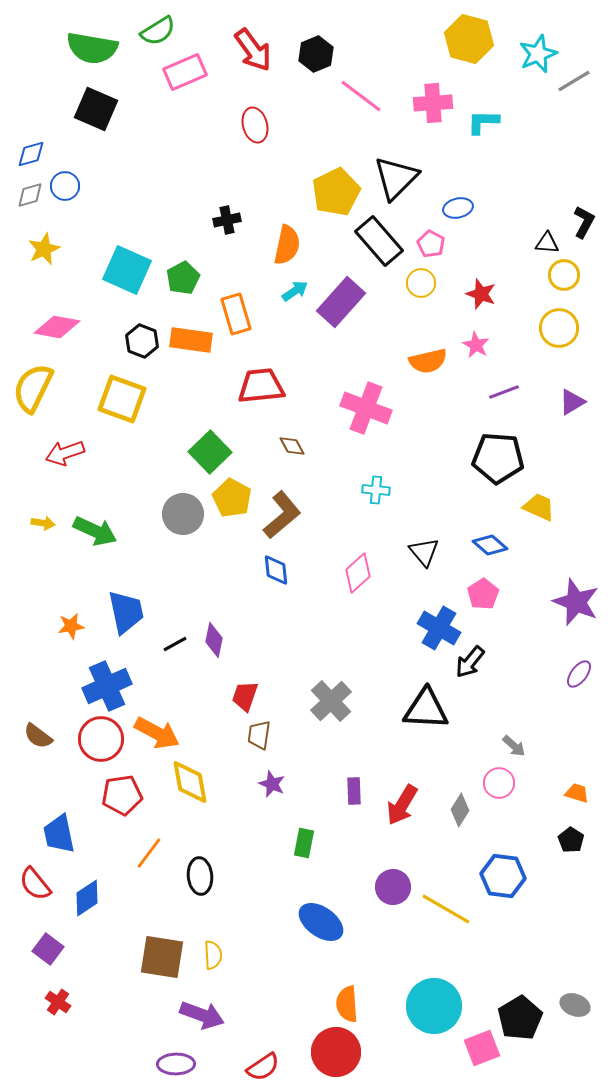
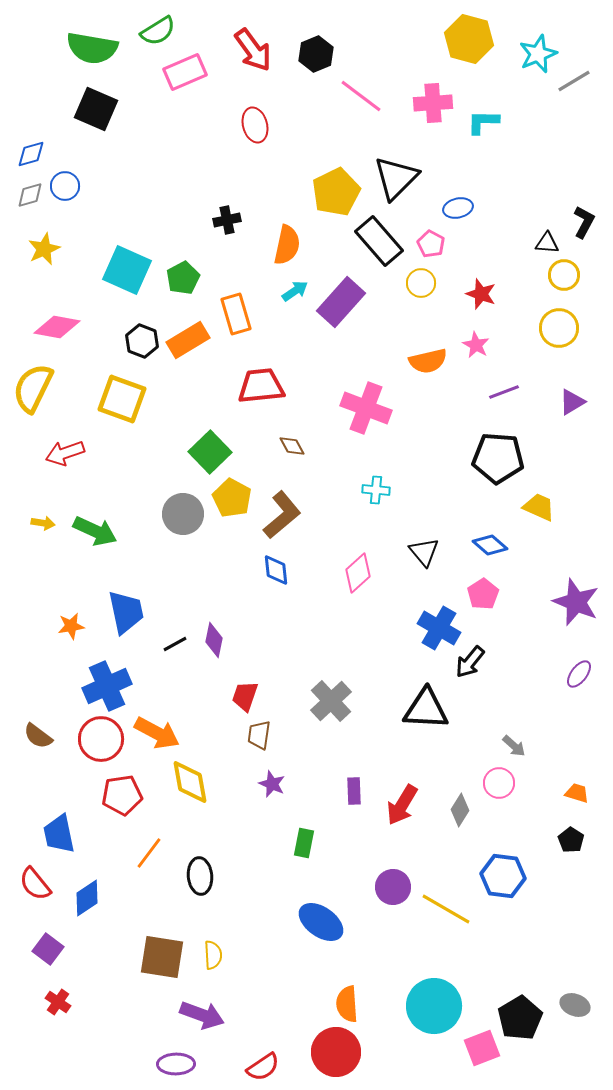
orange rectangle at (191, 340): moved 3 px left; rotated 39 degrees counterclockwise
